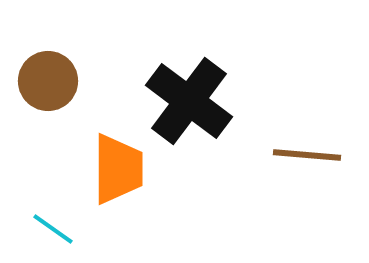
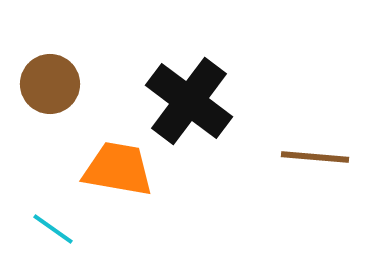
brown circle: moved 2 px right, 3 px down
brown line: moved 8 px right, 2 px down
orange trapezoid: rotated 80 degrees counterclockwise
